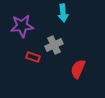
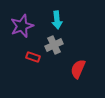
cyan arrow: moved 6 px left, 7 px down
purple star: rotated 15 degrees counterclockwise
